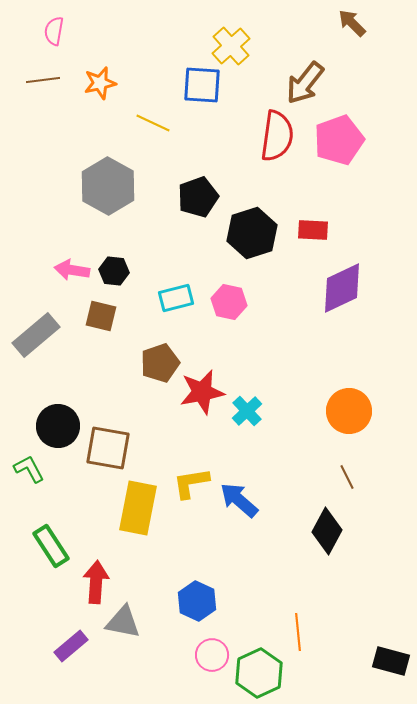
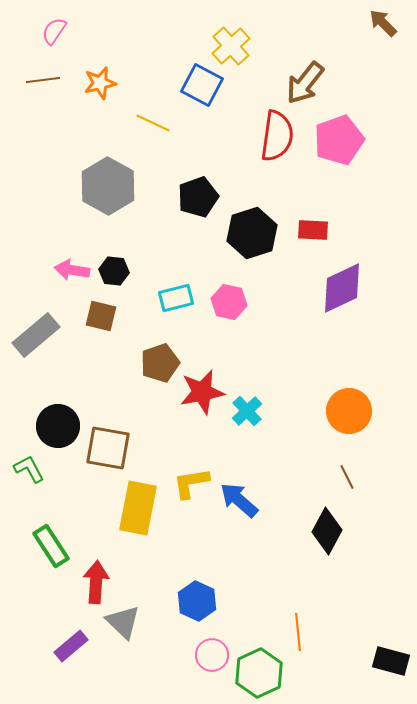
brown arrow at (352, 23): moved 31 px right
pink semicircle at (54, 31): rotated 24 degrees clockwise
blue square at (202, 85): rotated 24 degrees clockwise
gray triangle at (123, 622): rotated 33 degrees clockwise
